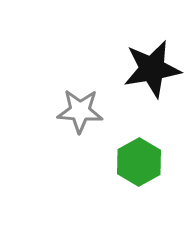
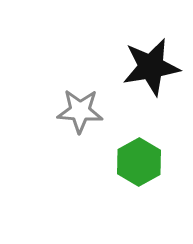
black star: moved 1 px left, 2 px up
